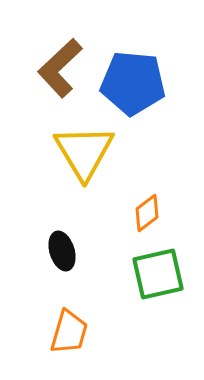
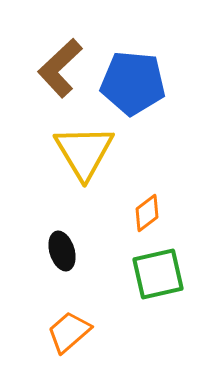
orange trapezoid: rotated 147 degrees counterclockwise
